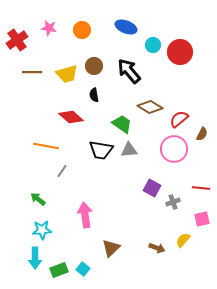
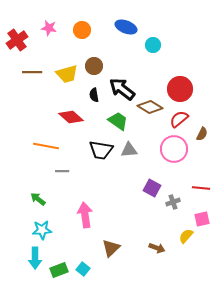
red circle: moved 37 px down
black arrow: moved 7 px left, 18 px down; rotated 12 degrees counterclockwise
green trapezoid: moved 4 px left, 3 px up
gray line: rotated 56 degrees clockwise
yellow semicircle: moved 3 px right, 4 px up
